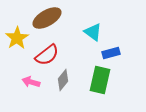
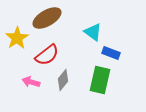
blue rectangle: rotated 36 degrees clockwise
